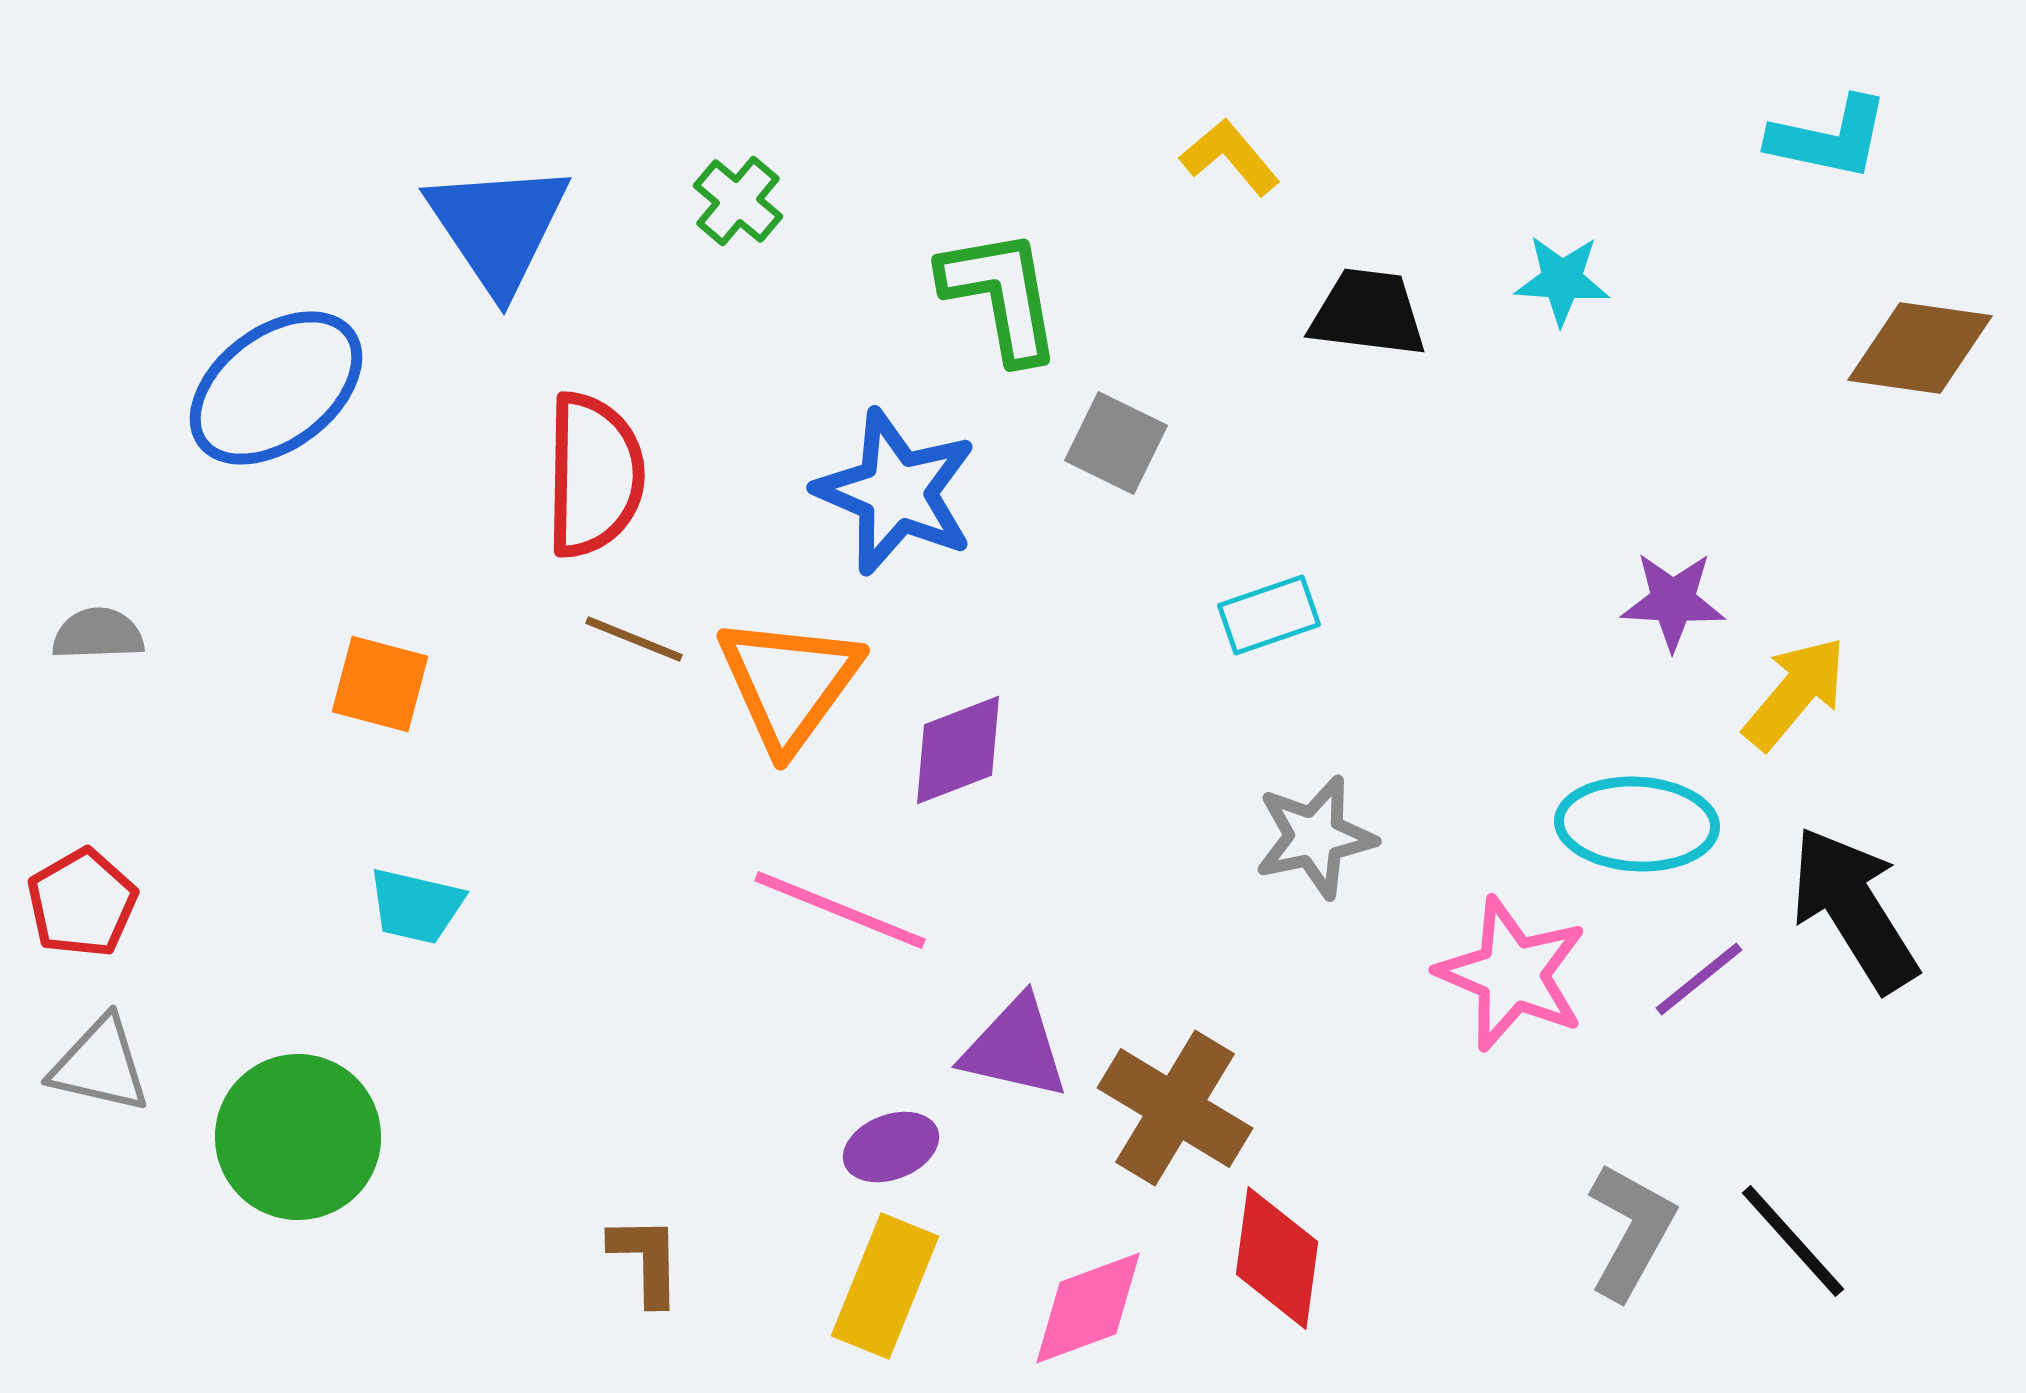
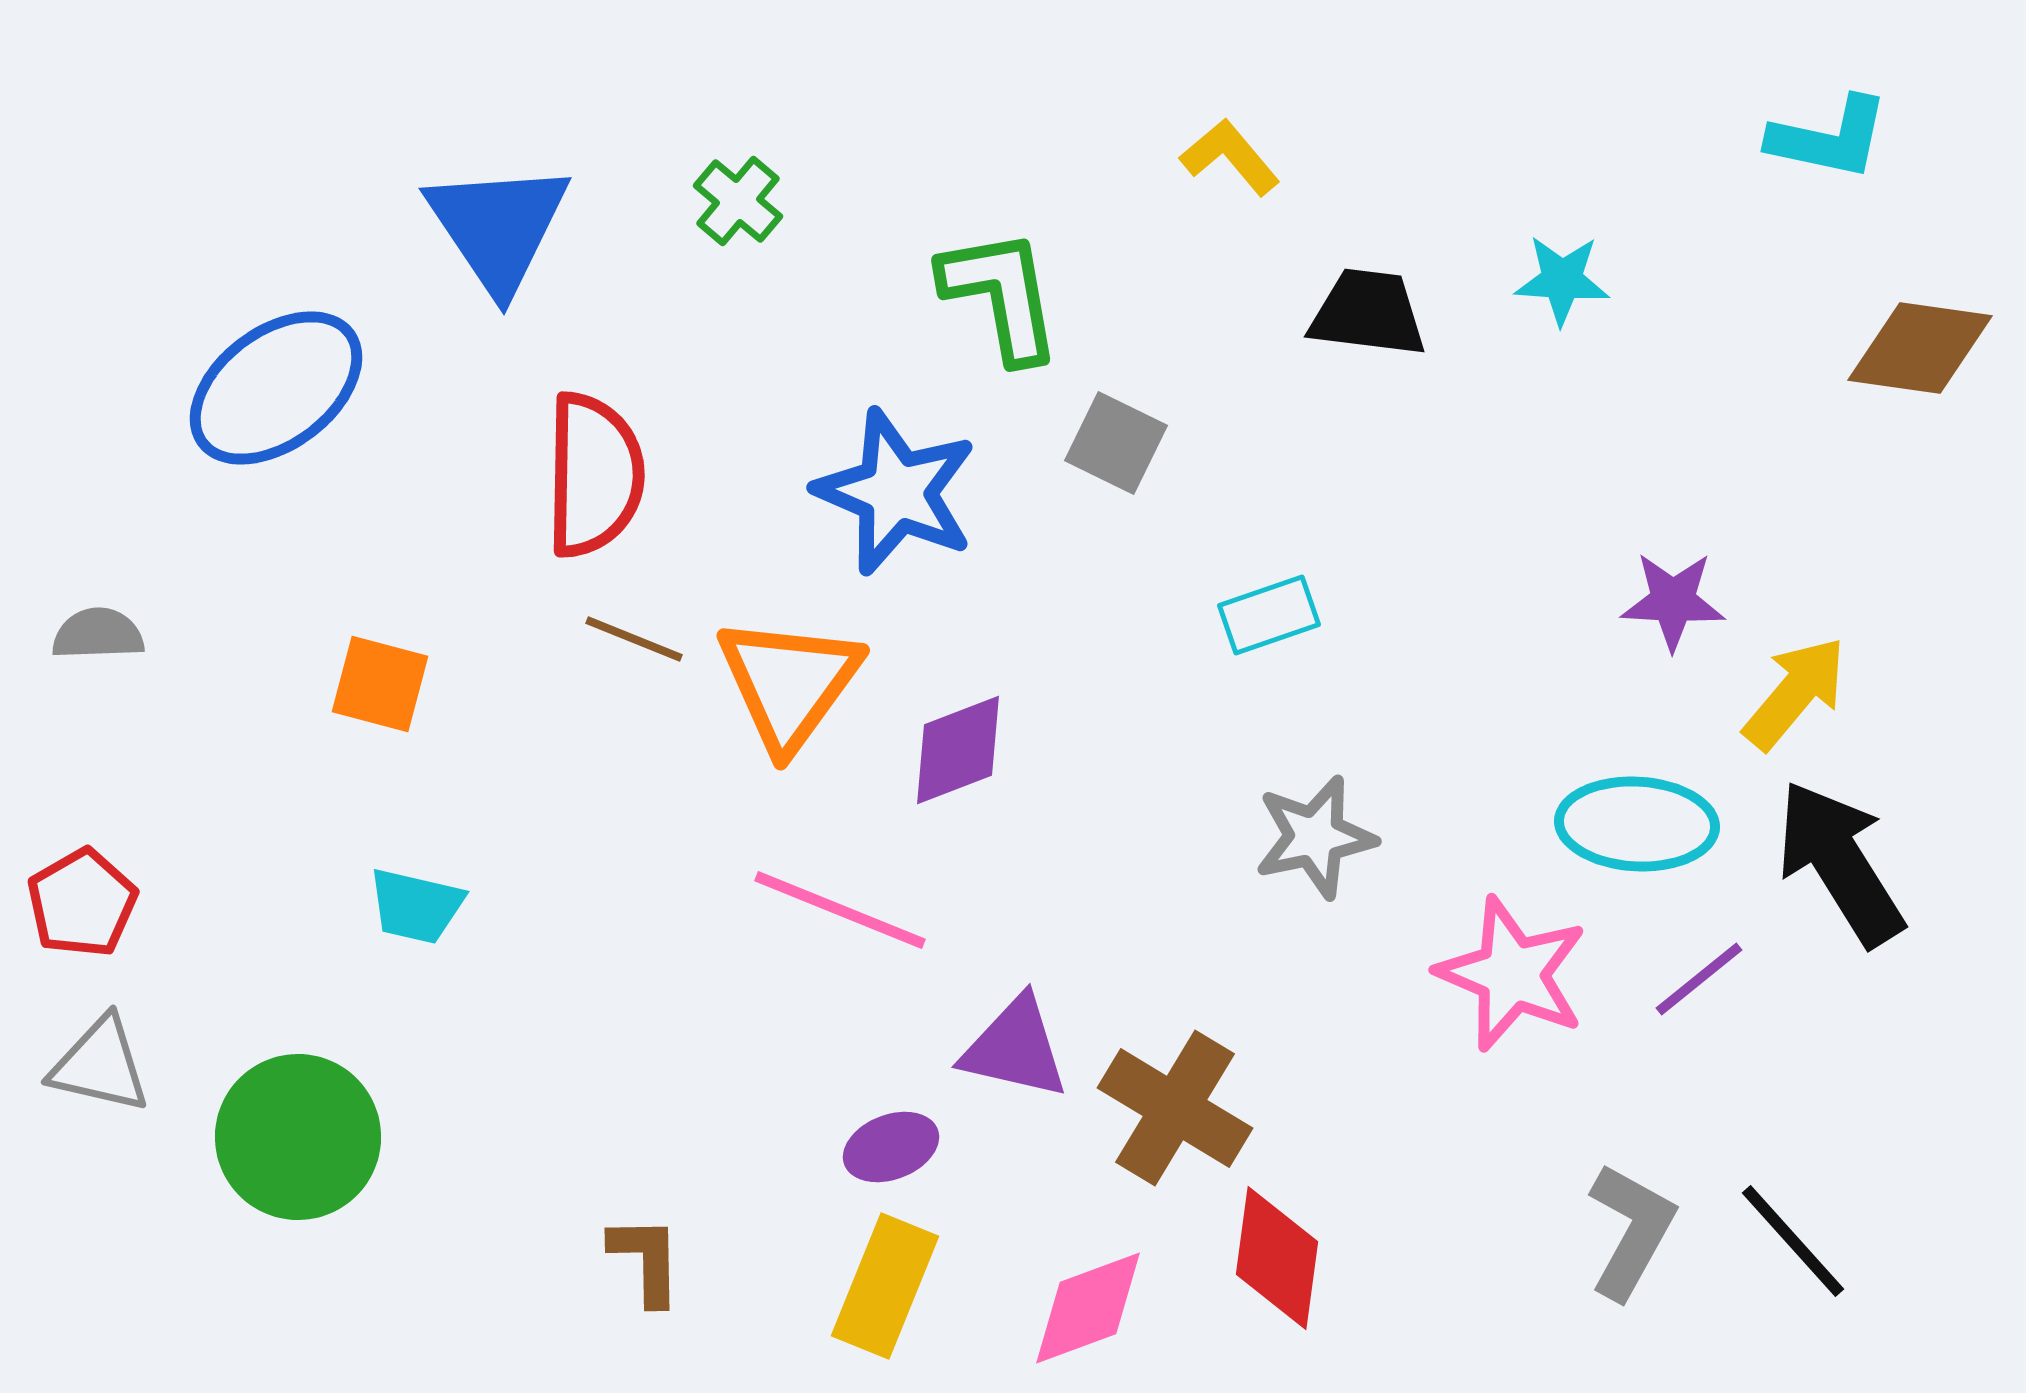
black arrow: moved 14 px left, 46 px up
